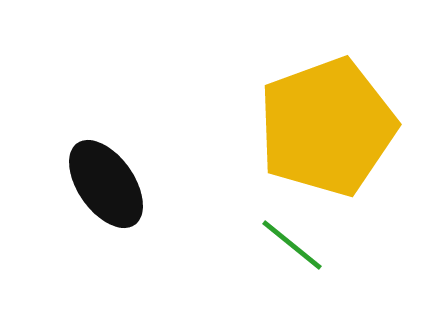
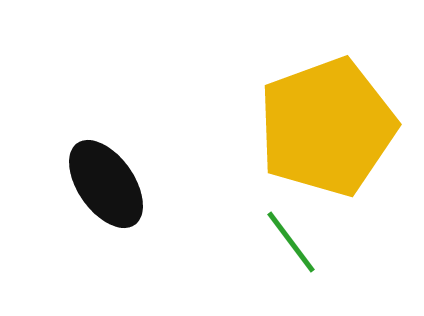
green line: moved 1 px left, 3 px up; rotated 14 degrees clockwise
